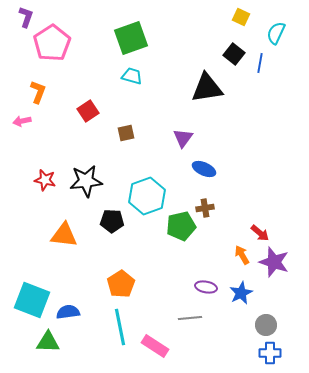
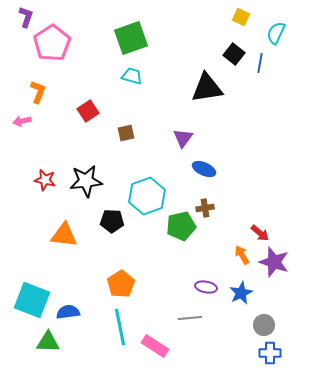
gray circle: moved 2 px left
